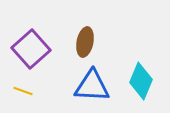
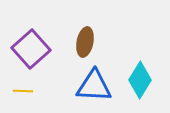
cyan diamond: moved 1 px left, 1 px up; rotated 9 degrees clockwise
blue triangle: moved 2 px right
yellow line: rotated 18 degrees counterclockwise
